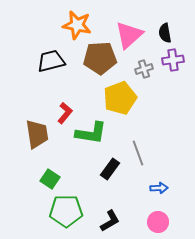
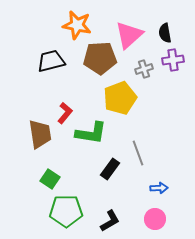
brown trapezoid: moved 3 px right
pink circle: moved 3 px left, 3 px up
